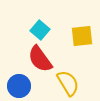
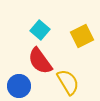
yellow square: rotated 20 degrees counterclockwise
red semicircle: moved 2 px down
yellow semicircle: moved 1 px up
